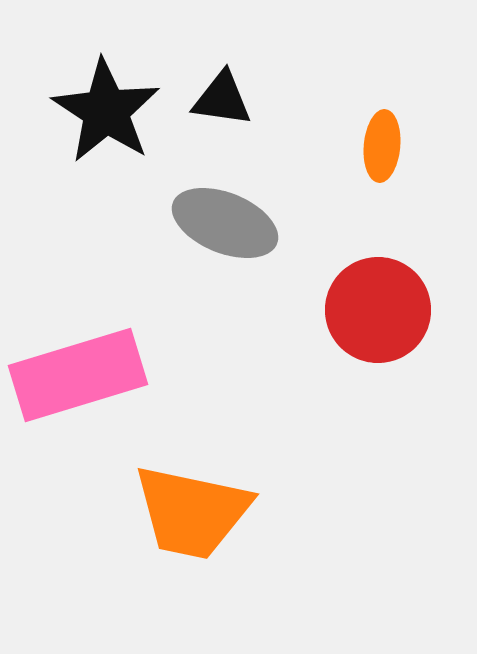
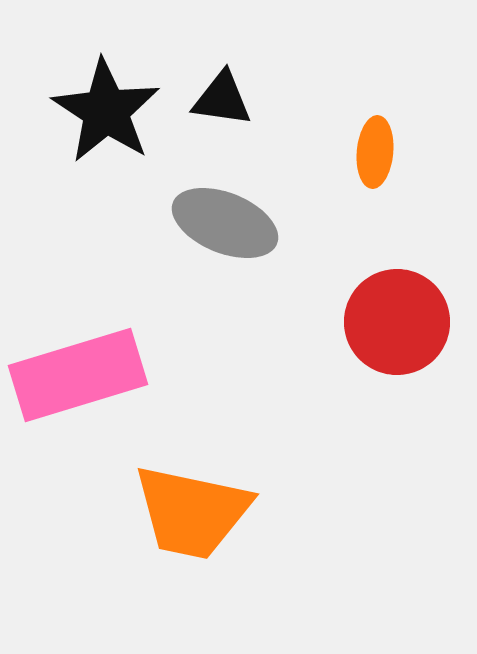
orange ellipse: moved 7 px left, 6 px down
red circle: moved 19 px right, 12 px down
